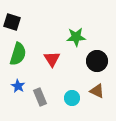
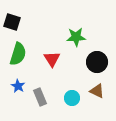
black circle: moved 1 px down
